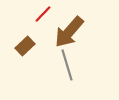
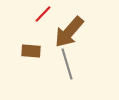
brown rectangle: moved 6 px right, 5 px down; rotated 48 degrees clockwise
gray line: moved 1 px up
